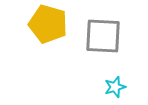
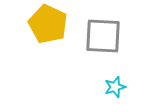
yellow pentagon: rotated 9 degrees clockwise
